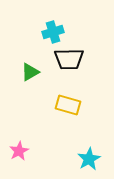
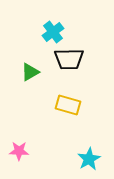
cyan cross: rotated 20 degrees counterclockwise
pink star: rotated 30 degrees clockwise
